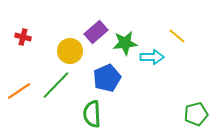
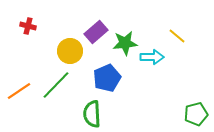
red cross: moved 5 px right, 11 px up
